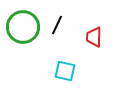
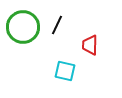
red trapezoid: moved 4 px left, 8 px down
